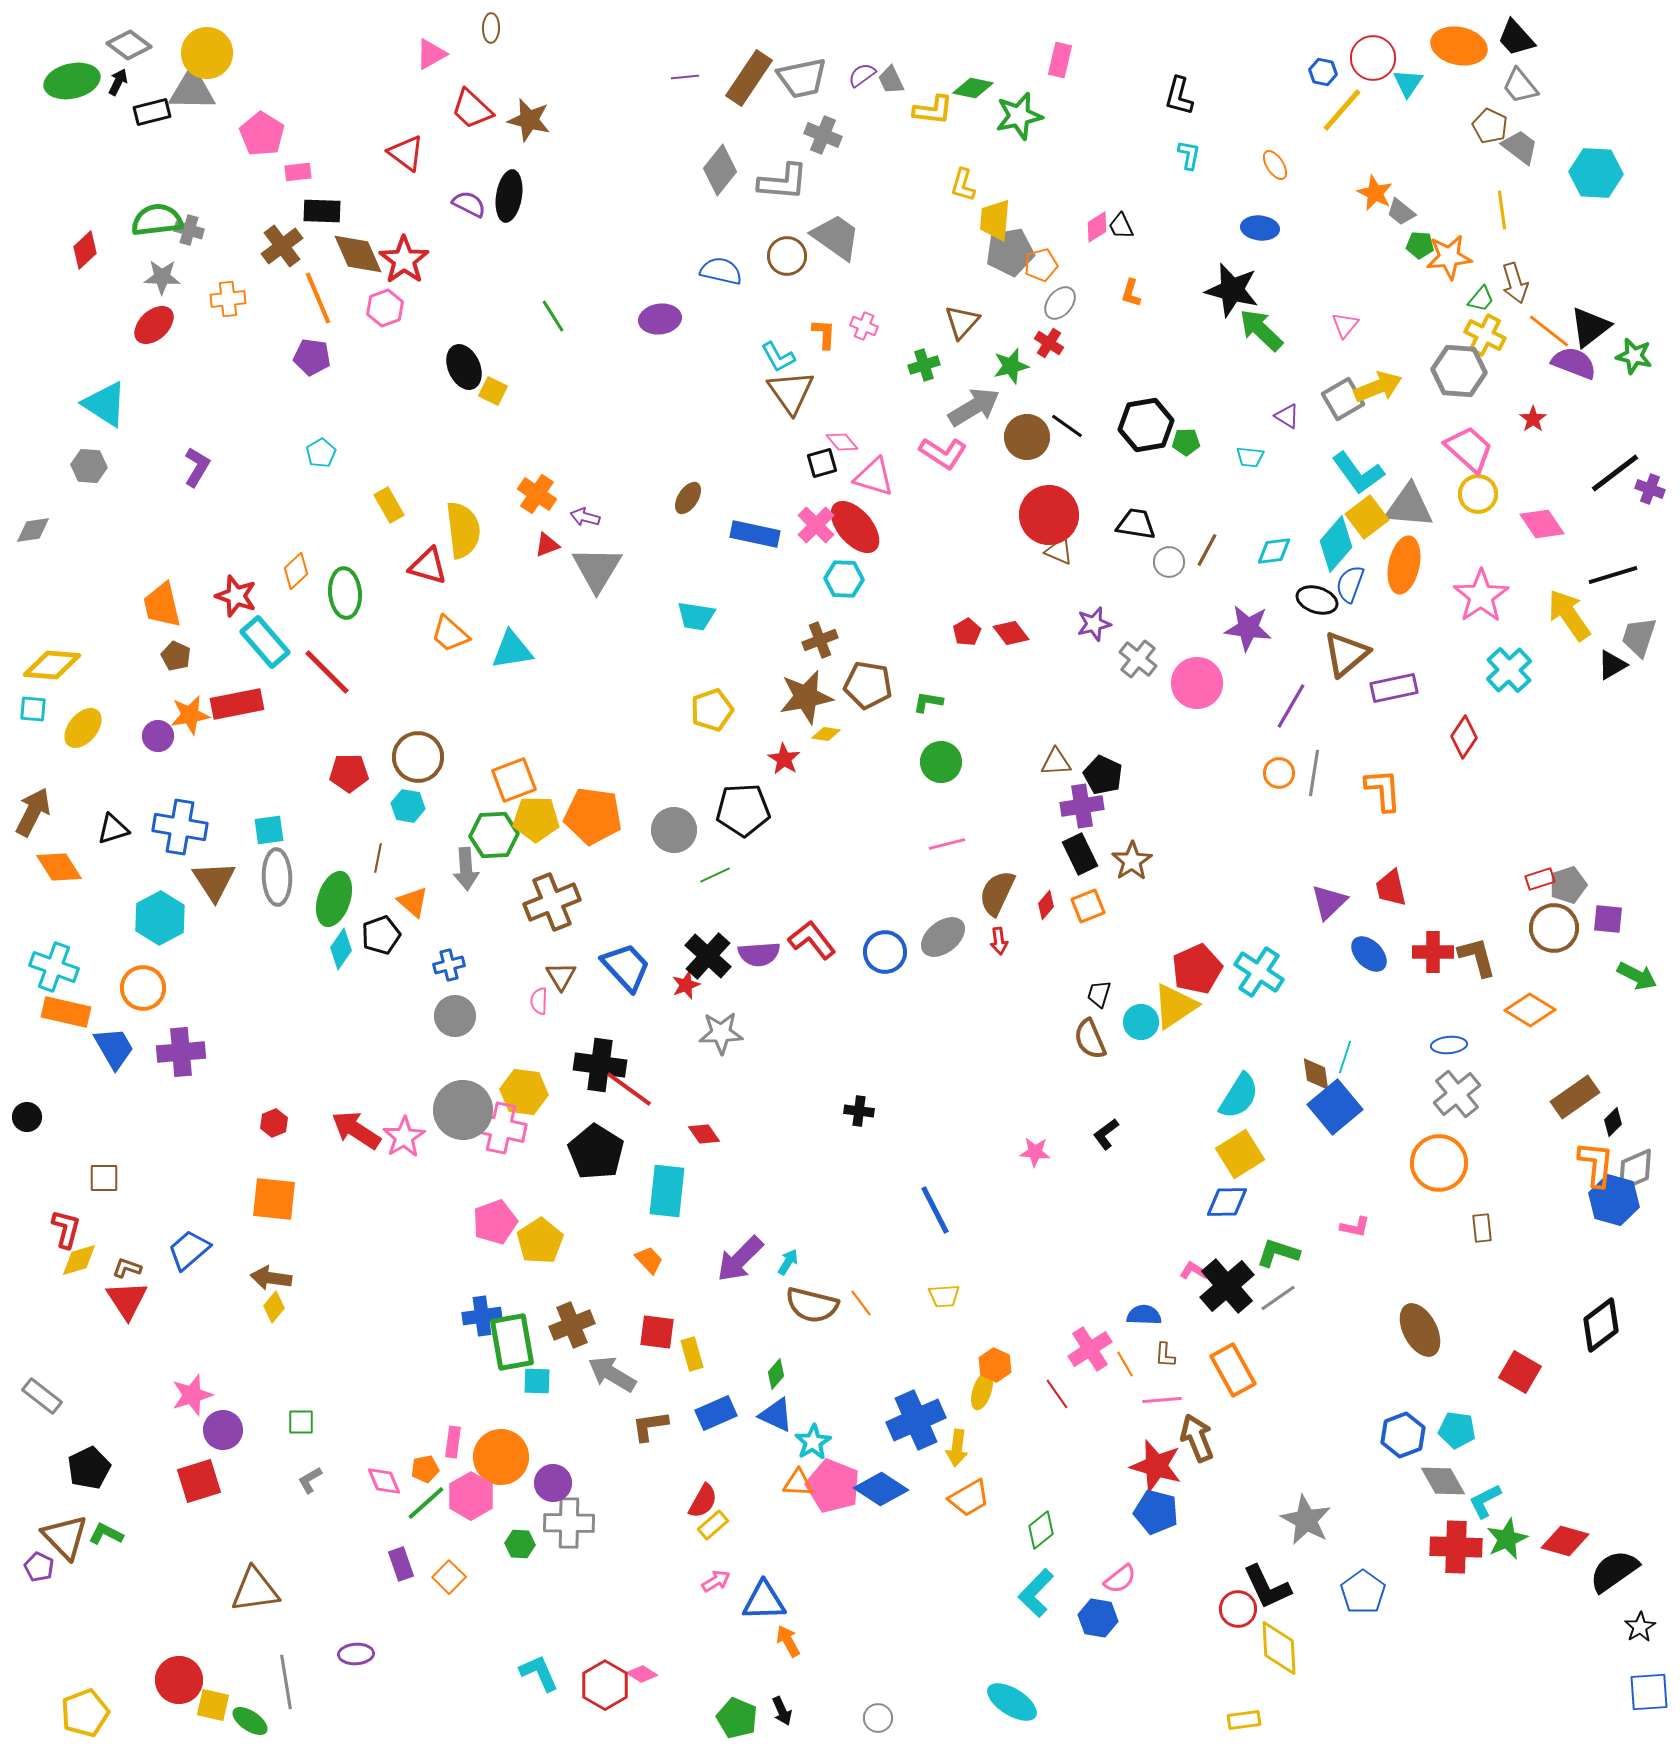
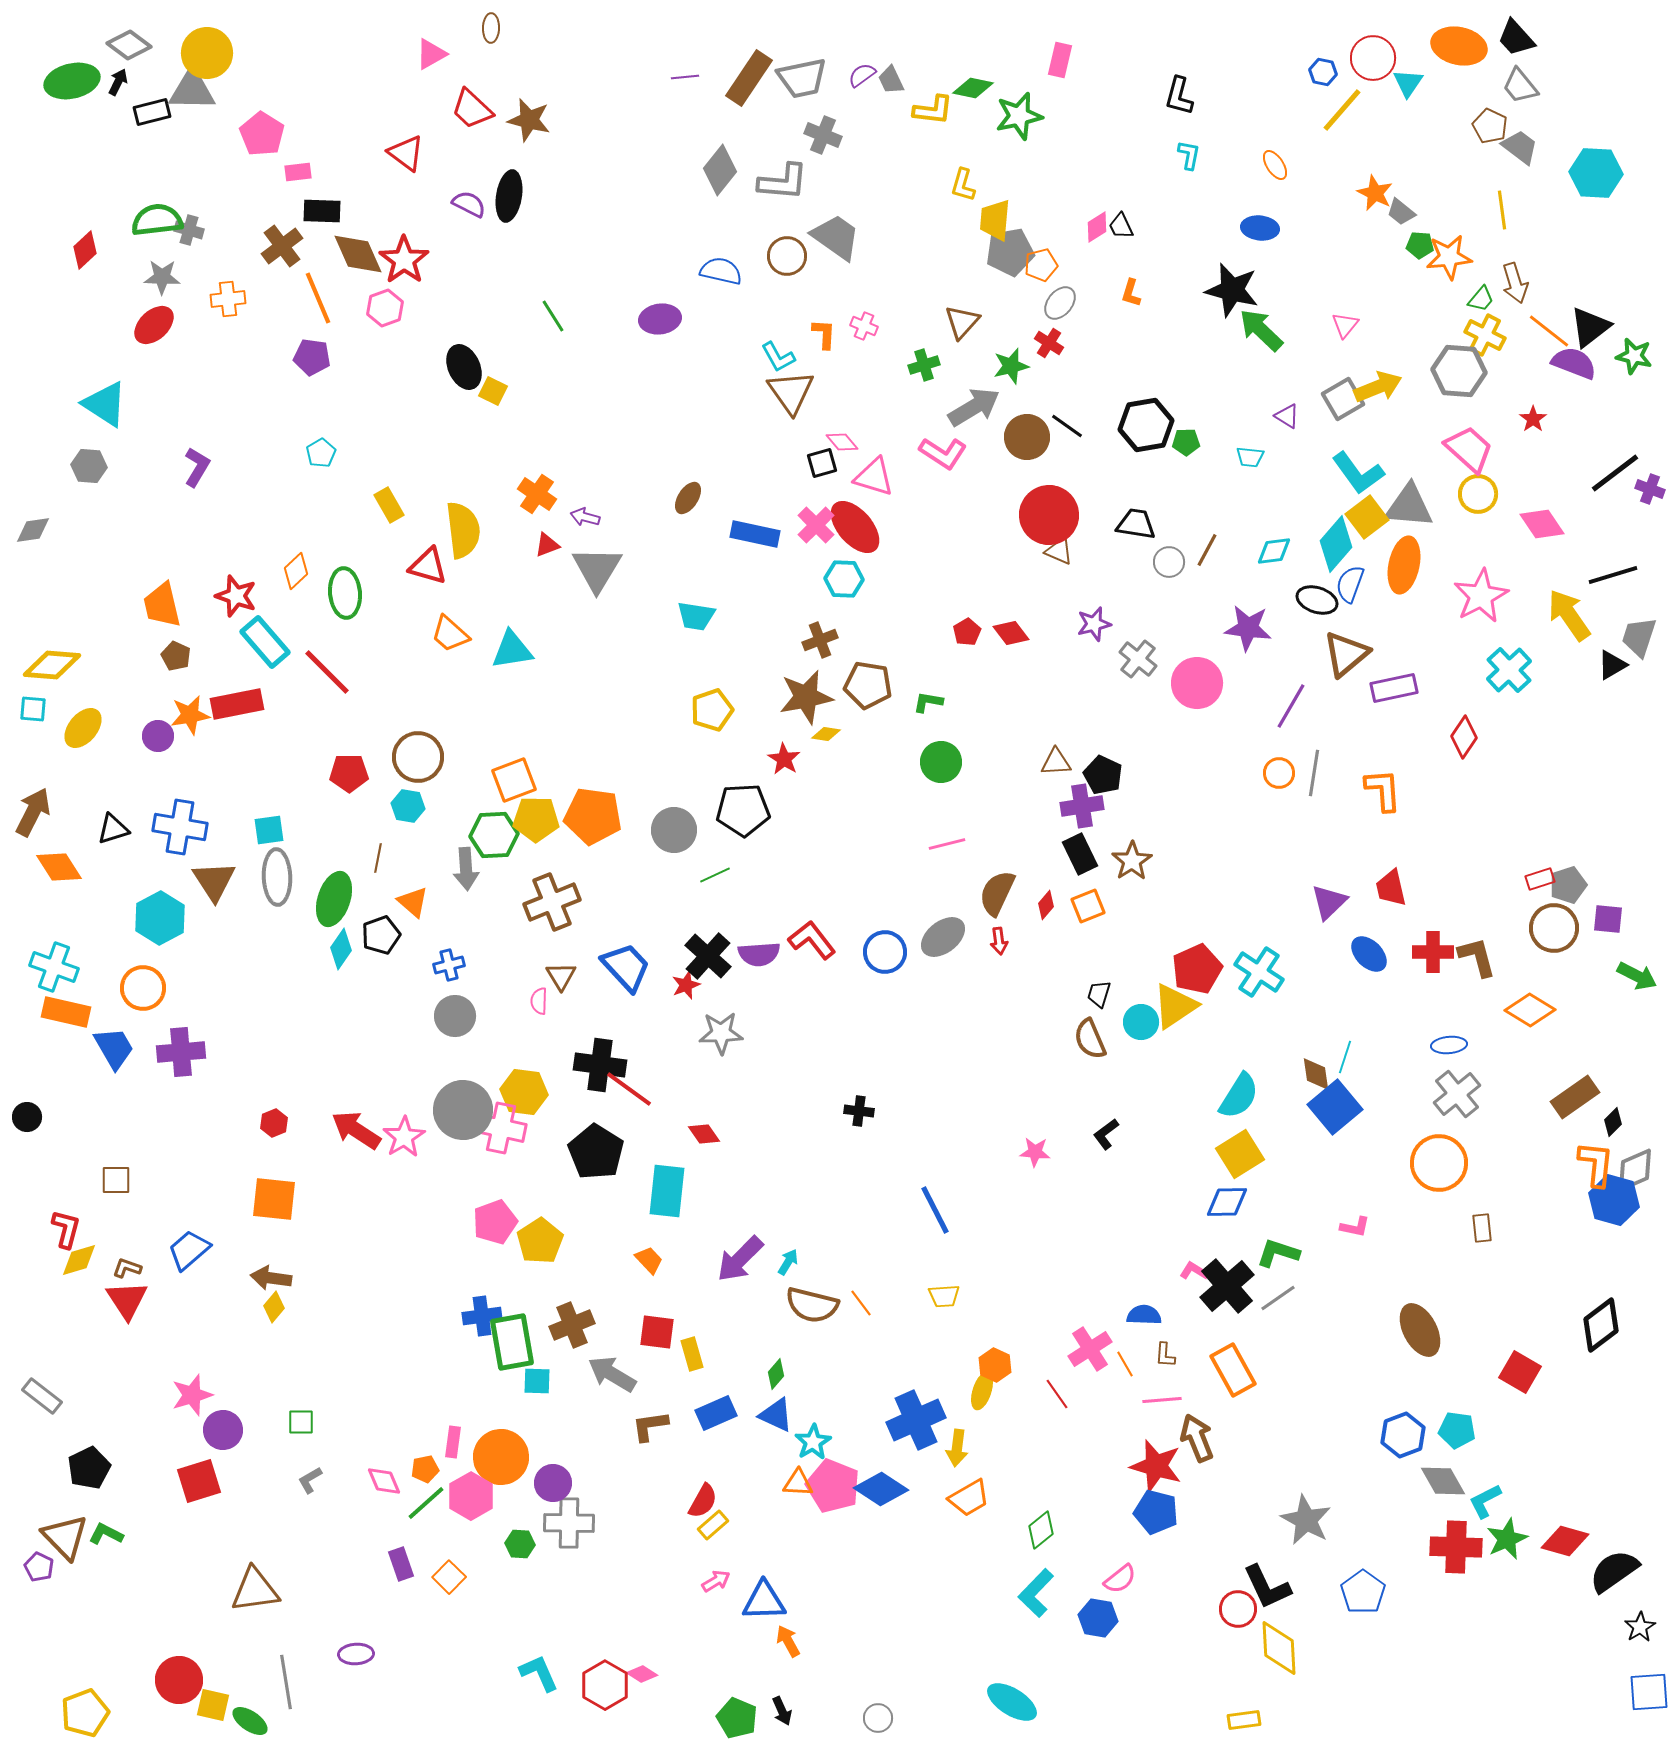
pink star at (1481, 596): rotated 6 degrees clockwise
brown square at (104, 1178): moved 12 px right, 2 px down
